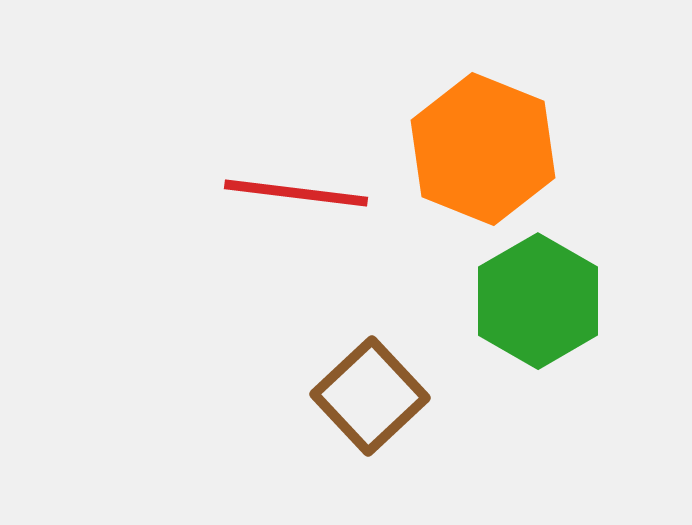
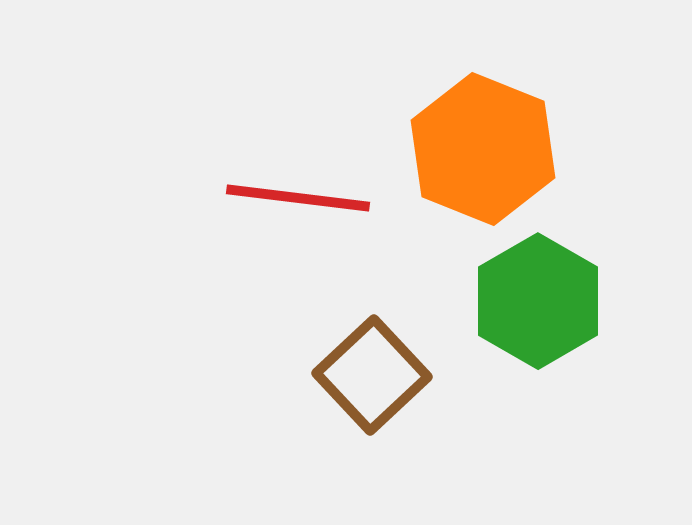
red line: moved 2 px right, 5 px down
brown square: moved 2 px right, 21 px up
